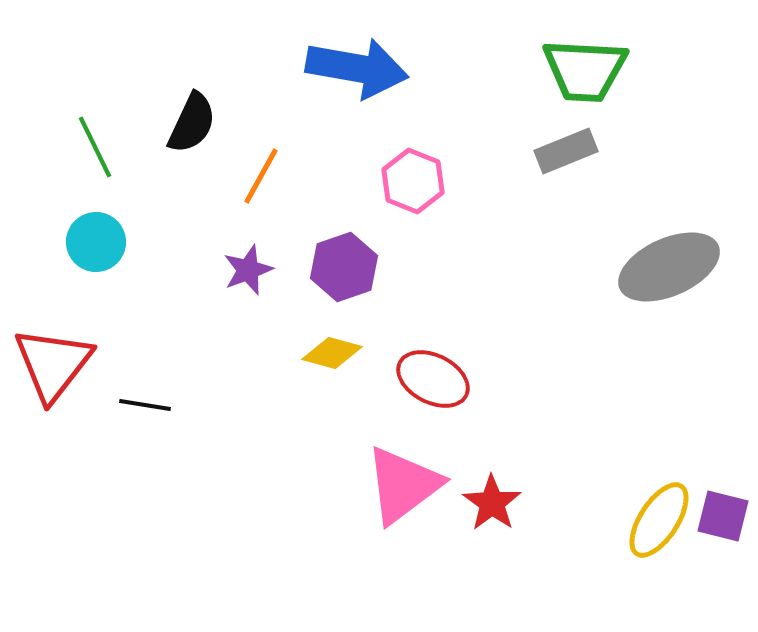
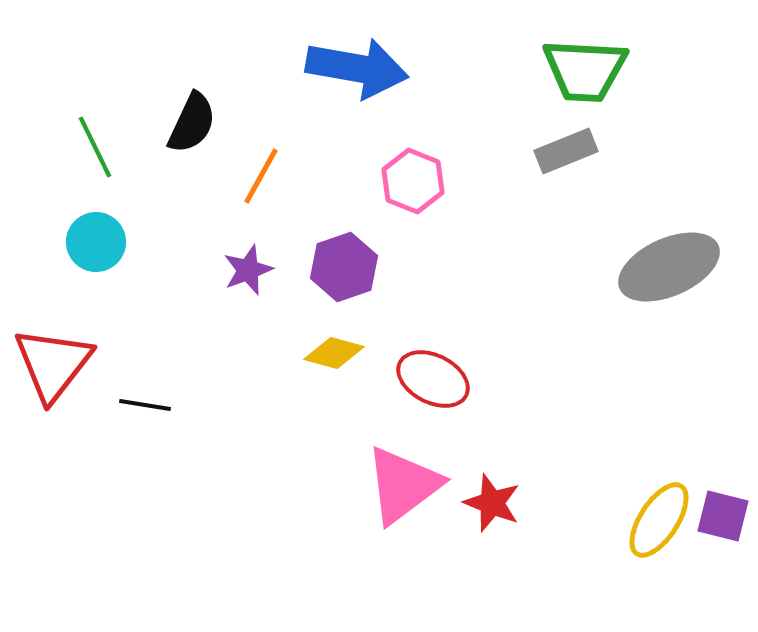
yellow diamond: moved 2 px right
red star: rotated 14 degrees counterclockwise
